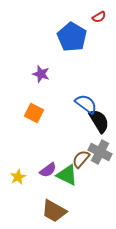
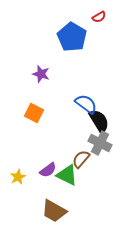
gray cross: moved 9 px up
